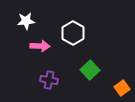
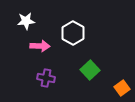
purple cross: moved 3 px left, 2 px up
